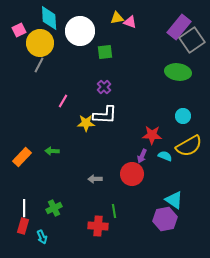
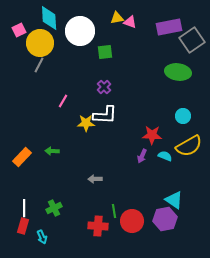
purple rectangle: moved 10 px left; rotated 40 degrees clockwise
red circle: moved 47 px down
